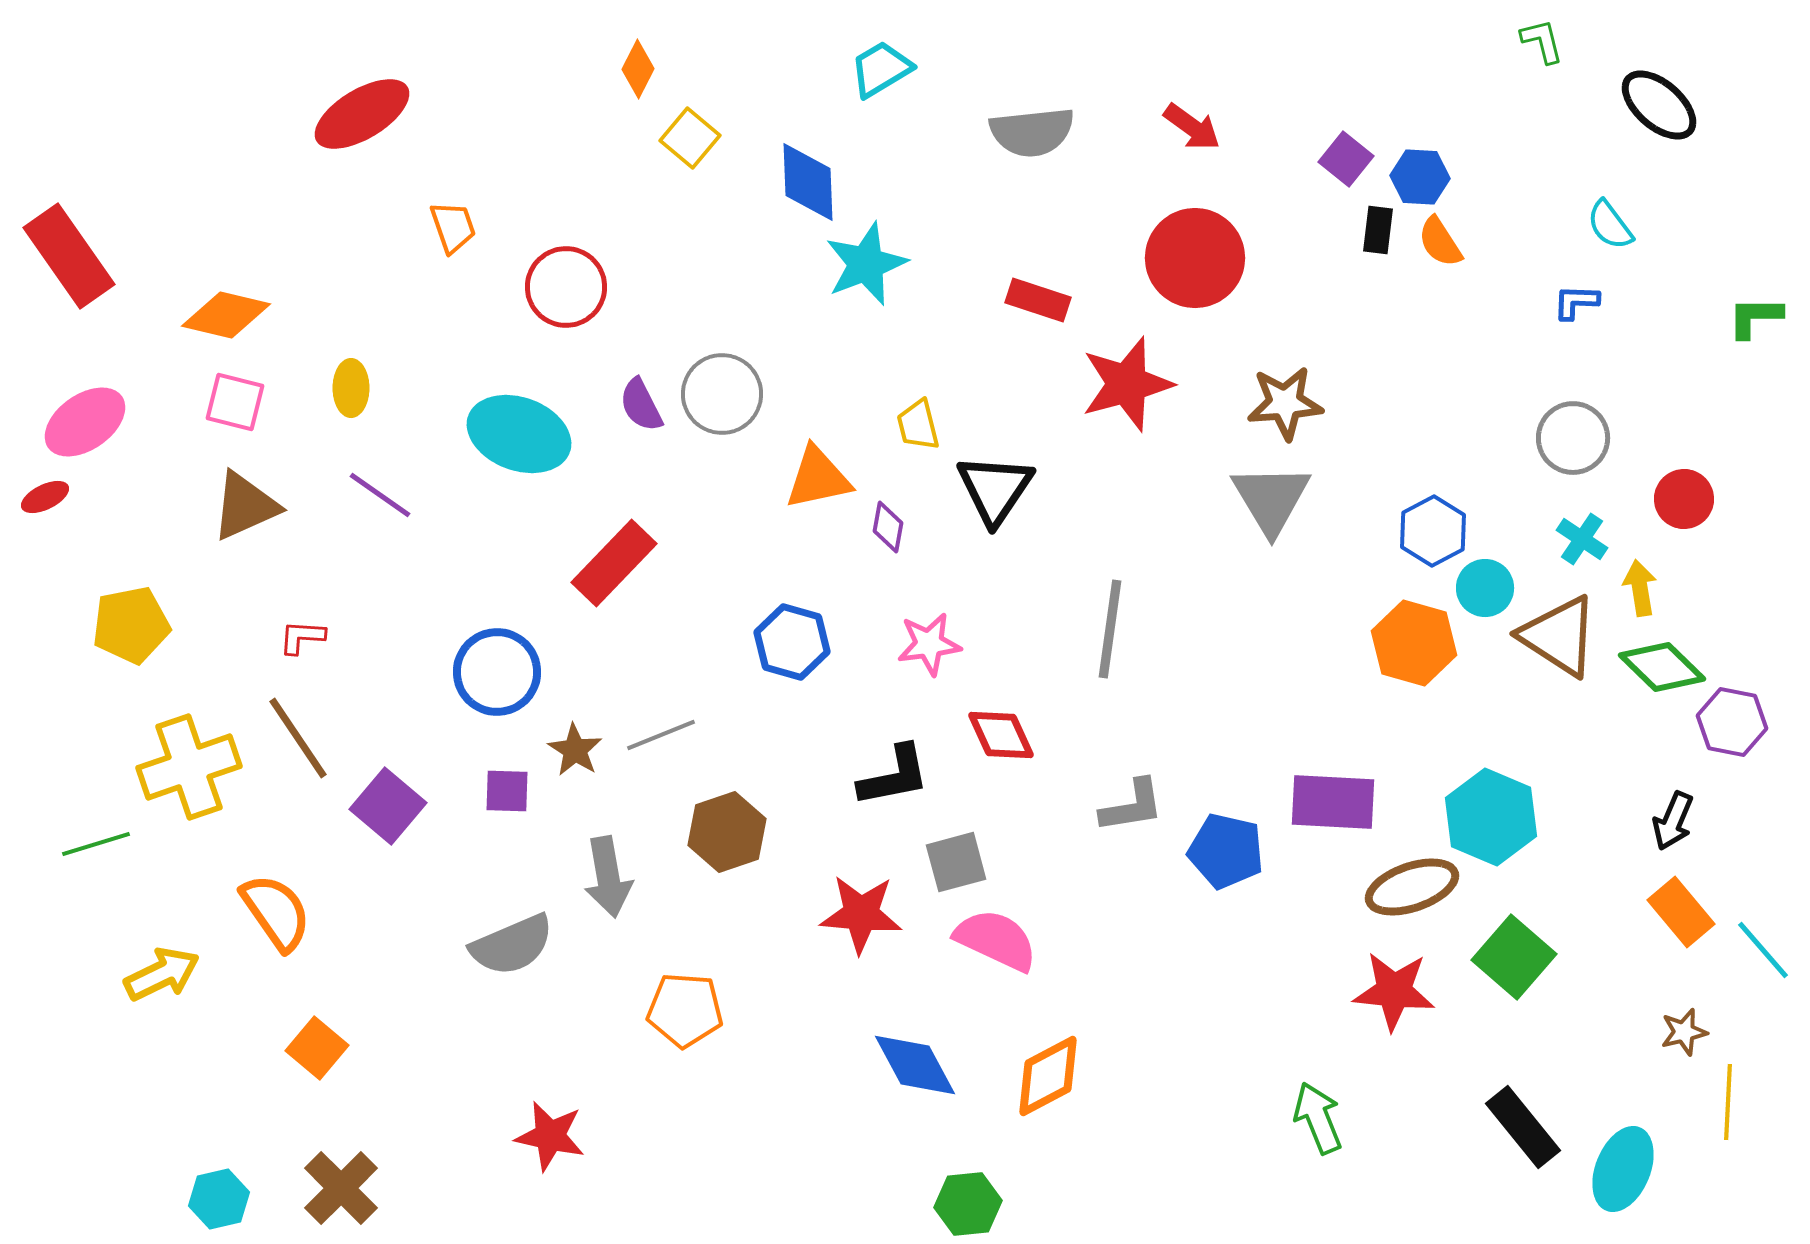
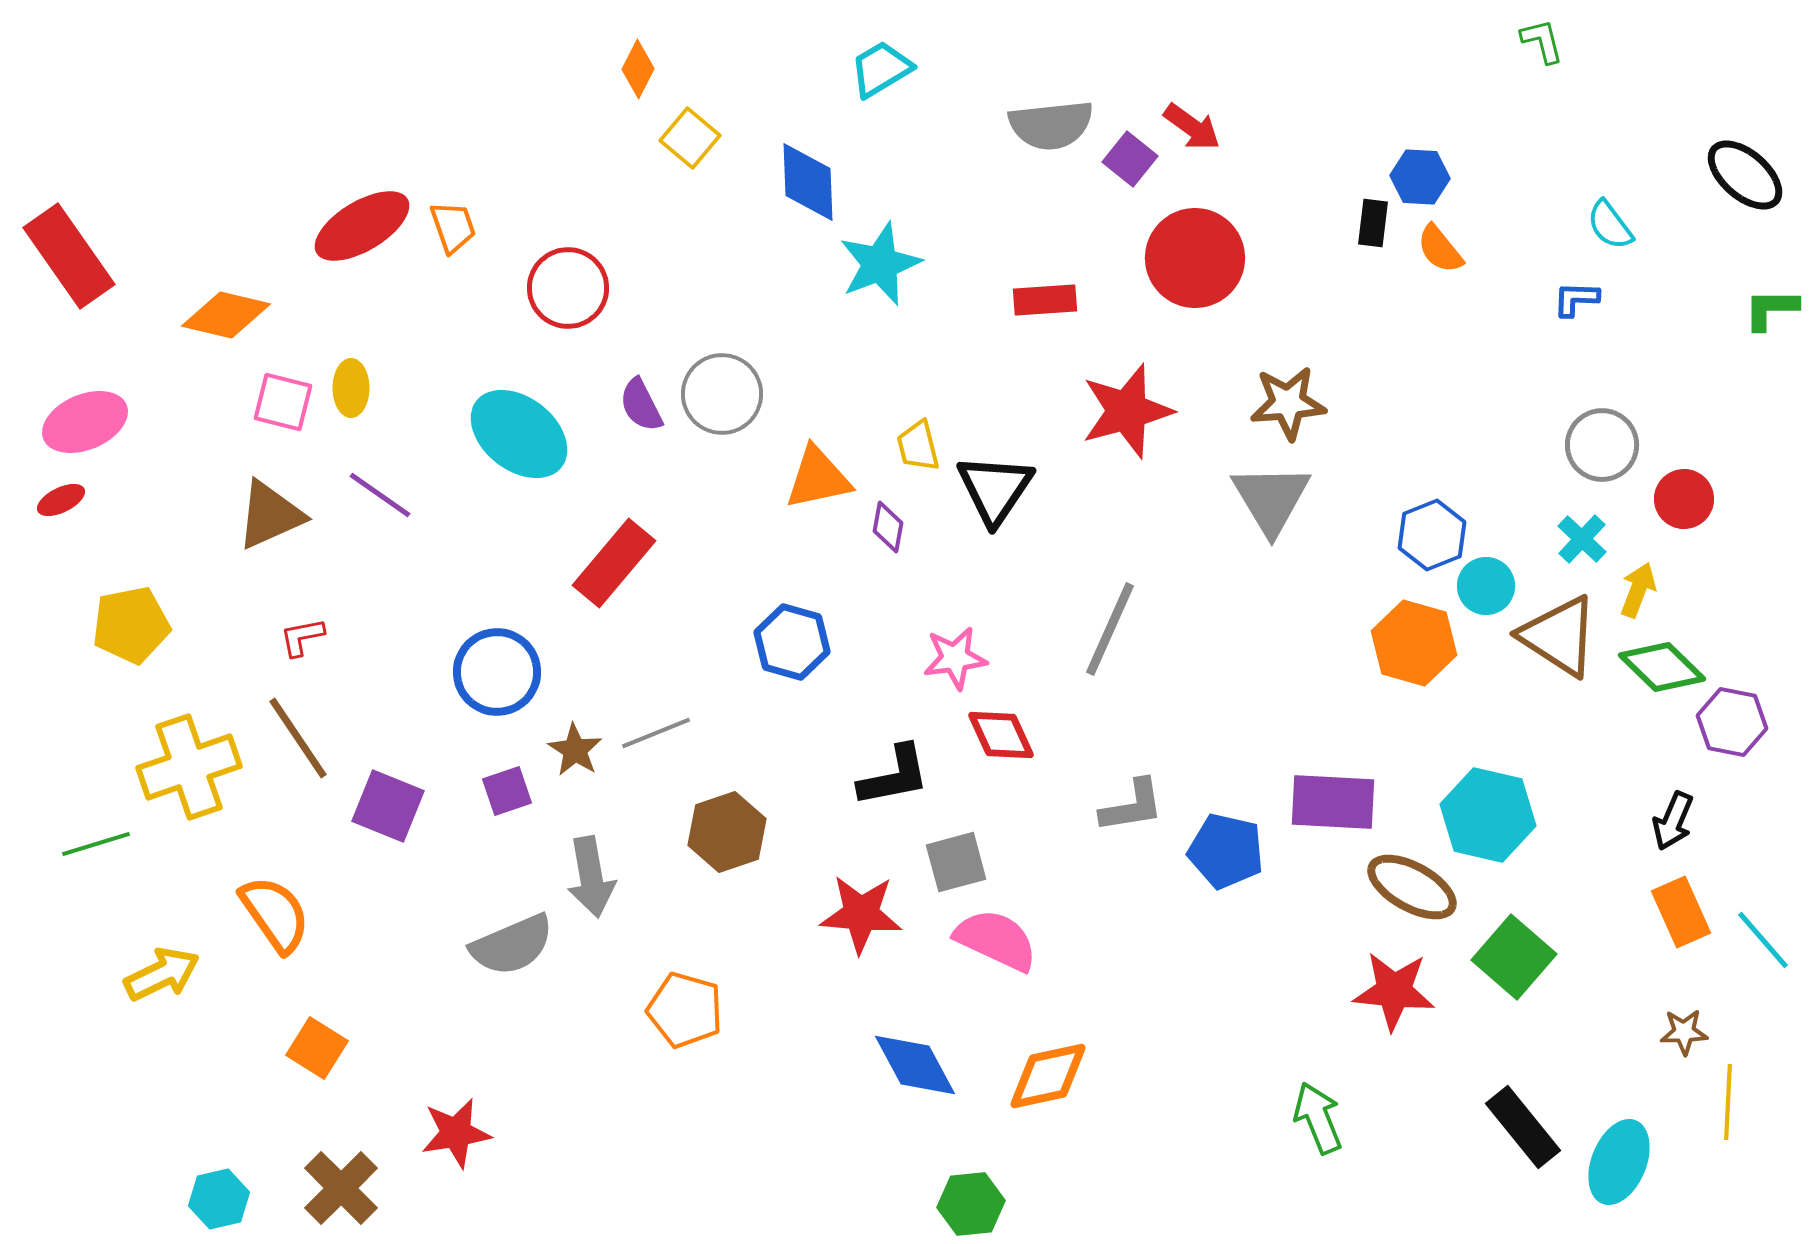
black ellipse at (1659, 105): moved 86 px right, 70 px down
red ellipse at (362, 114): moved 112 px down
gray semicircle at (1032, 132): moved 19 px right, 7 px up
purple square at (1346, 159): moved 216 px left
black rectangle at (1378, 230): moved 5 px left, 7 px up
orange semicircle at (1440, 242): moved 7 px down; rotated 6 degrees counterclockwise
cyan star at (866, 264): moved 14 px right
red circle at (566, 287): moved 2 px right, 1 px down
red rectangle at (1038, 300): moved 7 px right; rotated 22 degrees counterclockwise
blue L-shape at (1576, 302): moved 3 px up
green L-shape at (1755, 317): moved 16 px right, 8 px up
red star at (1127, 384): moved 27 px down
pink square at (235, 402): moved 48 px right
brown star at (1285, 403): moved 3 px right
pink ellipse at (85, 422): rotated 12 degrees clockwise
yellow trapezoid at (918, 425): moved 21 px down
cyan ellipse at (519, 434): rotated 18 degrees clockwise
gray circle at (1573, 438): moved 29 px right, 7 px down
red ellipse at (45, 497): moved 16 px right, 3 px down
brown triangle at (245, 506): moved 25 px right, 9 px down
blue hexagon at (1433, 531): moved 1 px left, 4 px down; rotated 6 degrees clockwise
cyan cross at (1582, 539): rotated 9 degrees clockwise
red rectangle at (614, 563): rotated 4 degrees counterclockwise
cyan circle at (1485, 588): moved 1 px right, 2 px up
yellow arrow at (1640, 588): moved 2 px left, 2 px down; rotated 30 degrees clockwise
gray line at (1110, 629): rotated 16 degrees clockwise
red L-shape at (302, 637): rotated 15 degrees counterclockwise
pink star at (929, 644): moved 26 px right, 14 px down
gray line at (661, 735): moved 5 px left, 2 px up
purple square at (507, 791): rotated 21 degrees counterclockwise
purple square at (388, 806): rotated 18 degrees counterclockwise
cyan hexagon at (1491, 817): moved 3 px left, 2 px up; rotated 10 degrees counterclockwise
gray arrow at (608, 877): moved 17 px left
brown ellipse at (1412, 887): rotated 48 degrees clockwise
orange semicircle at (276, 912): moved 1 px left, 2 px down
orange rectangle at (1681, 912): rotated 16 degrees clockwise
cyan line at (1763, 950): moved 10 px up
orange pentagon at (685, 1010): rotated 12 degrees clockwise
brown star at (1684, 1032): rotated 12 degrees clockwise
orange square at (317, 1048): rotated 8 degrees counterclockwise
orange diamond at (1048, 1076): rotated 16 degrees clockwise
red star at (550, 1136): moved 94 px left, 3 px up; rotated 22 degrees counterclockwise
cyan ellipse at (1623, 1169): moved 4 px left, 7 px up
green hexagon at (968, 1204): moved 3 px right
